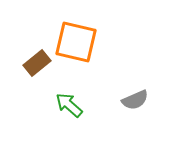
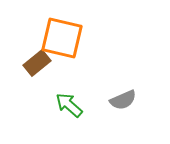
orange square: moved 14 px left, 4 px up
gray semicircle: moved 12 px left
